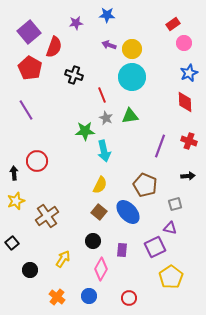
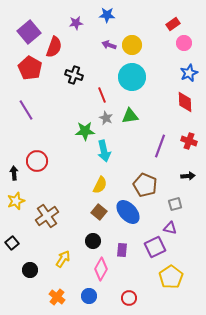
yellow circle at (132, 49): moved 4 px up
